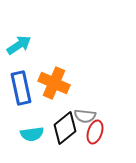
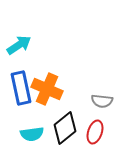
orange cross: moved 7 px left, 6 px down
gray semicircle: moved 17 px right, 15 px up
